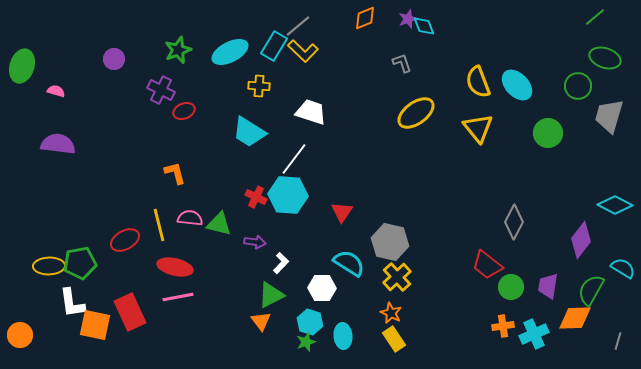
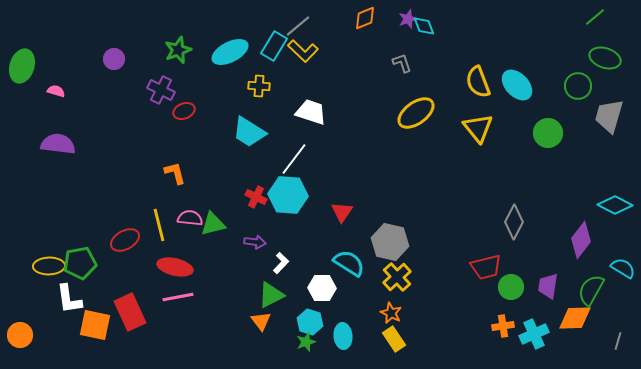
green triangle at (219, 224): moved 6 px left; rotated 28 degrees counterclockwise
red trapezoid at (487, 265): moved 1 px left, 2 px down; rotated 52 degrees counterclockwise
white L-shape at (72, 303): moved 3 px left, 4 px up
